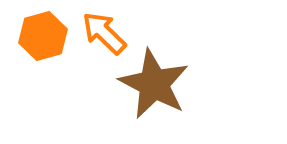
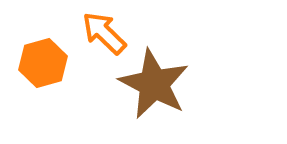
orange hexagon: moved 27 px down
